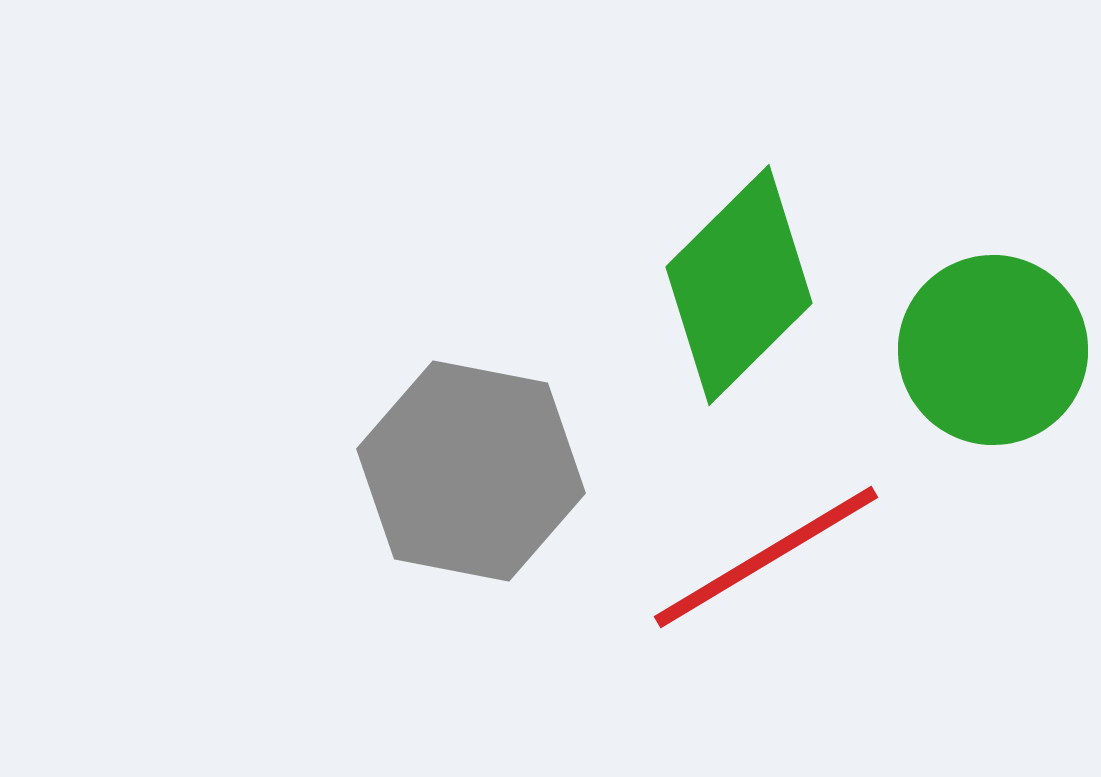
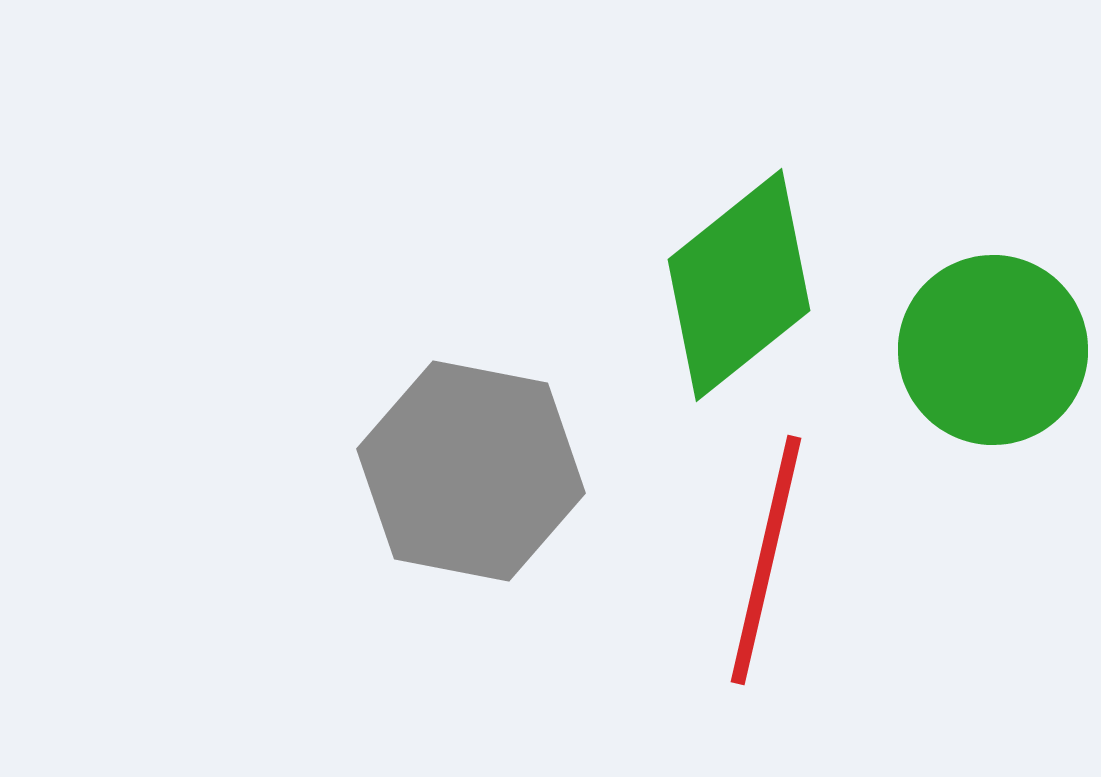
green diamond: rotated 6 degrees clockwise
red line: moved 3 px down; rotated 46 degrees counterclockwise
